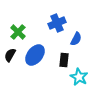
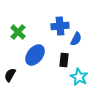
blue cross: moved 3 px right, 3 px down; rotated 18 degrees clockwise
black semicircle: moved 20 px down
